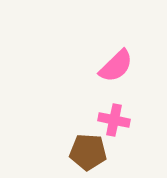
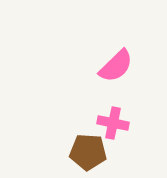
pink cross: moved 1 px left, 3 px down
